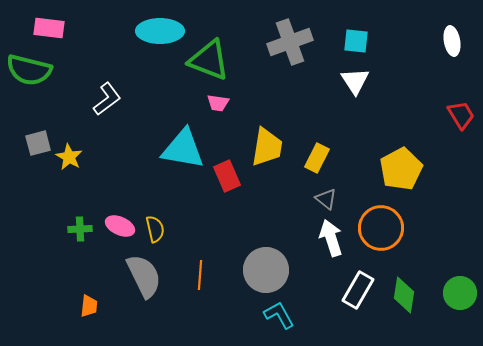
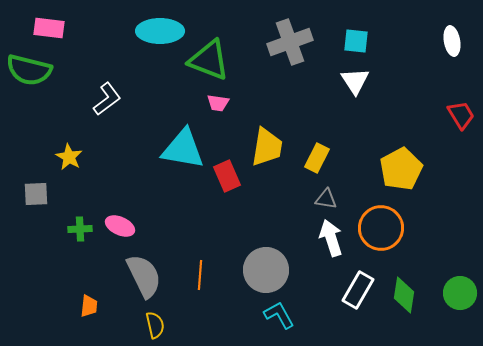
gray square: moved 2 px left, 51 px down; rotated 12 degrees clockwise
gray triangle: rotated 30 degrees counterclockwise
yellow semicircle: moved 96 px down
